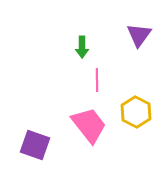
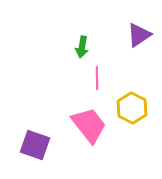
purple triangle: rotated 20 degrees clockwise
green arrow: rotated 10 degrees clockwise
pink line: moved 2 px up
yellow hexagon: moved 4 px left, 4 px up
